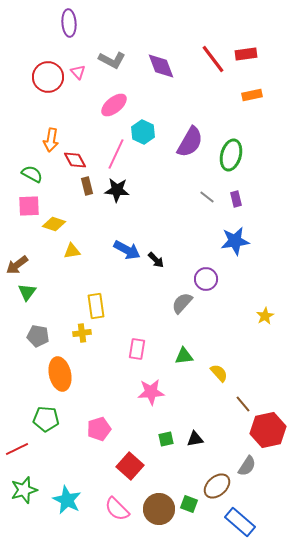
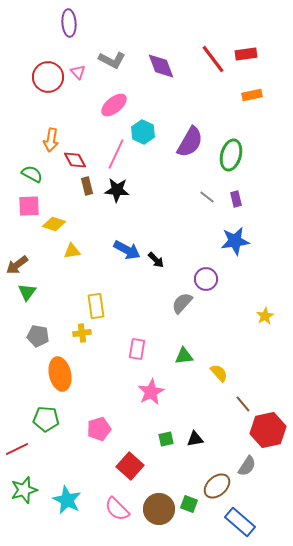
pink star at (151, 392): rotated 24 degrees counterclockwise
